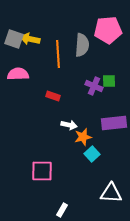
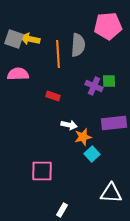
pink pentagon: moved 4 px up
gray semicircle: moved 4 px left
